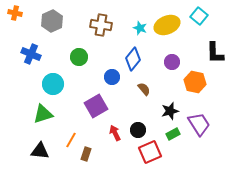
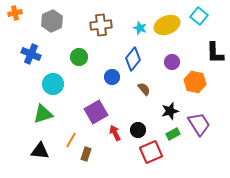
orange cross: rotated 24 degrees counterclockwise
brown cross: rotated 15 degrees counterclockwise
purple square: moved 6 px down
red square: moved 1 px right
